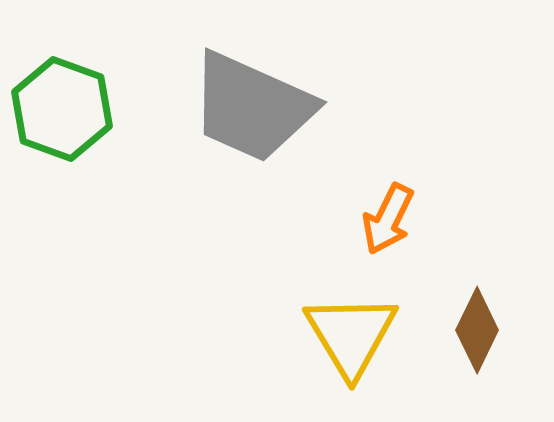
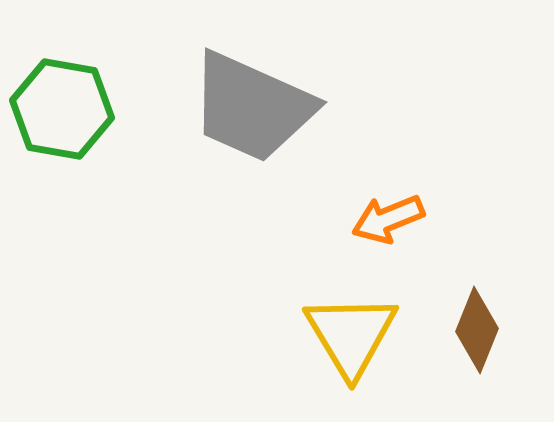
green hexagon: rotated 10 degrees counterclockwise
orange arrow: rotated 42 degrees clockwise
brown diamond: rotated 4 degrees counterclockwise
